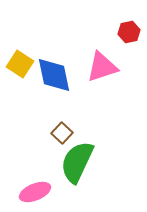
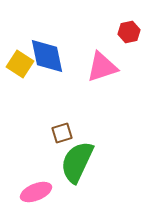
blue diamond: moved 7 px left, 19 px up
brown square: rotated 30 degrees clockwise
pink ellipse: moved 1 px right
